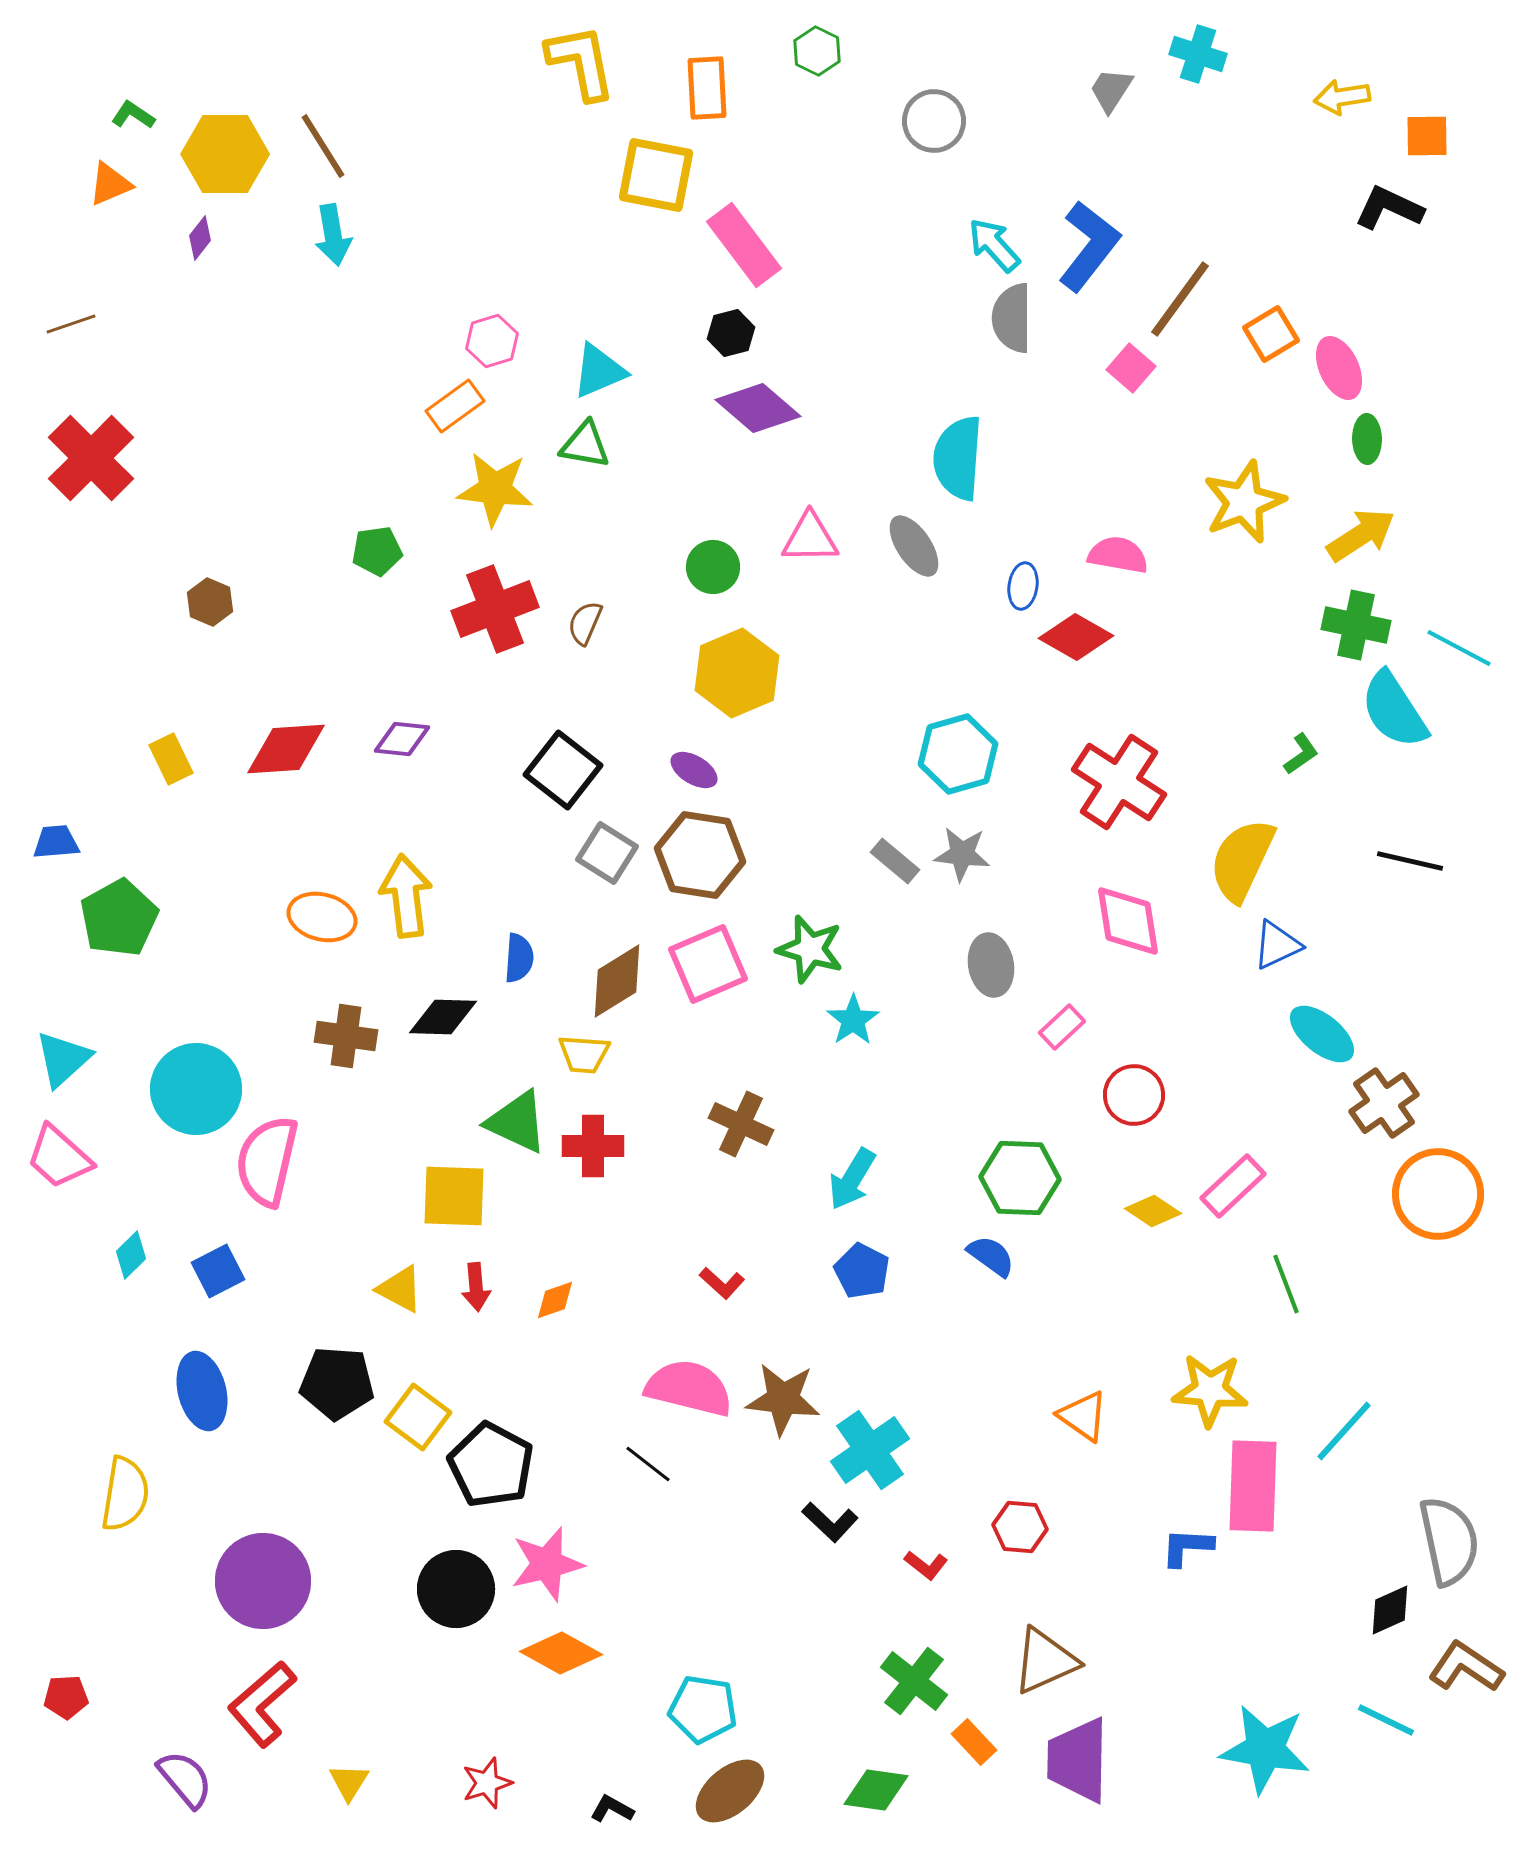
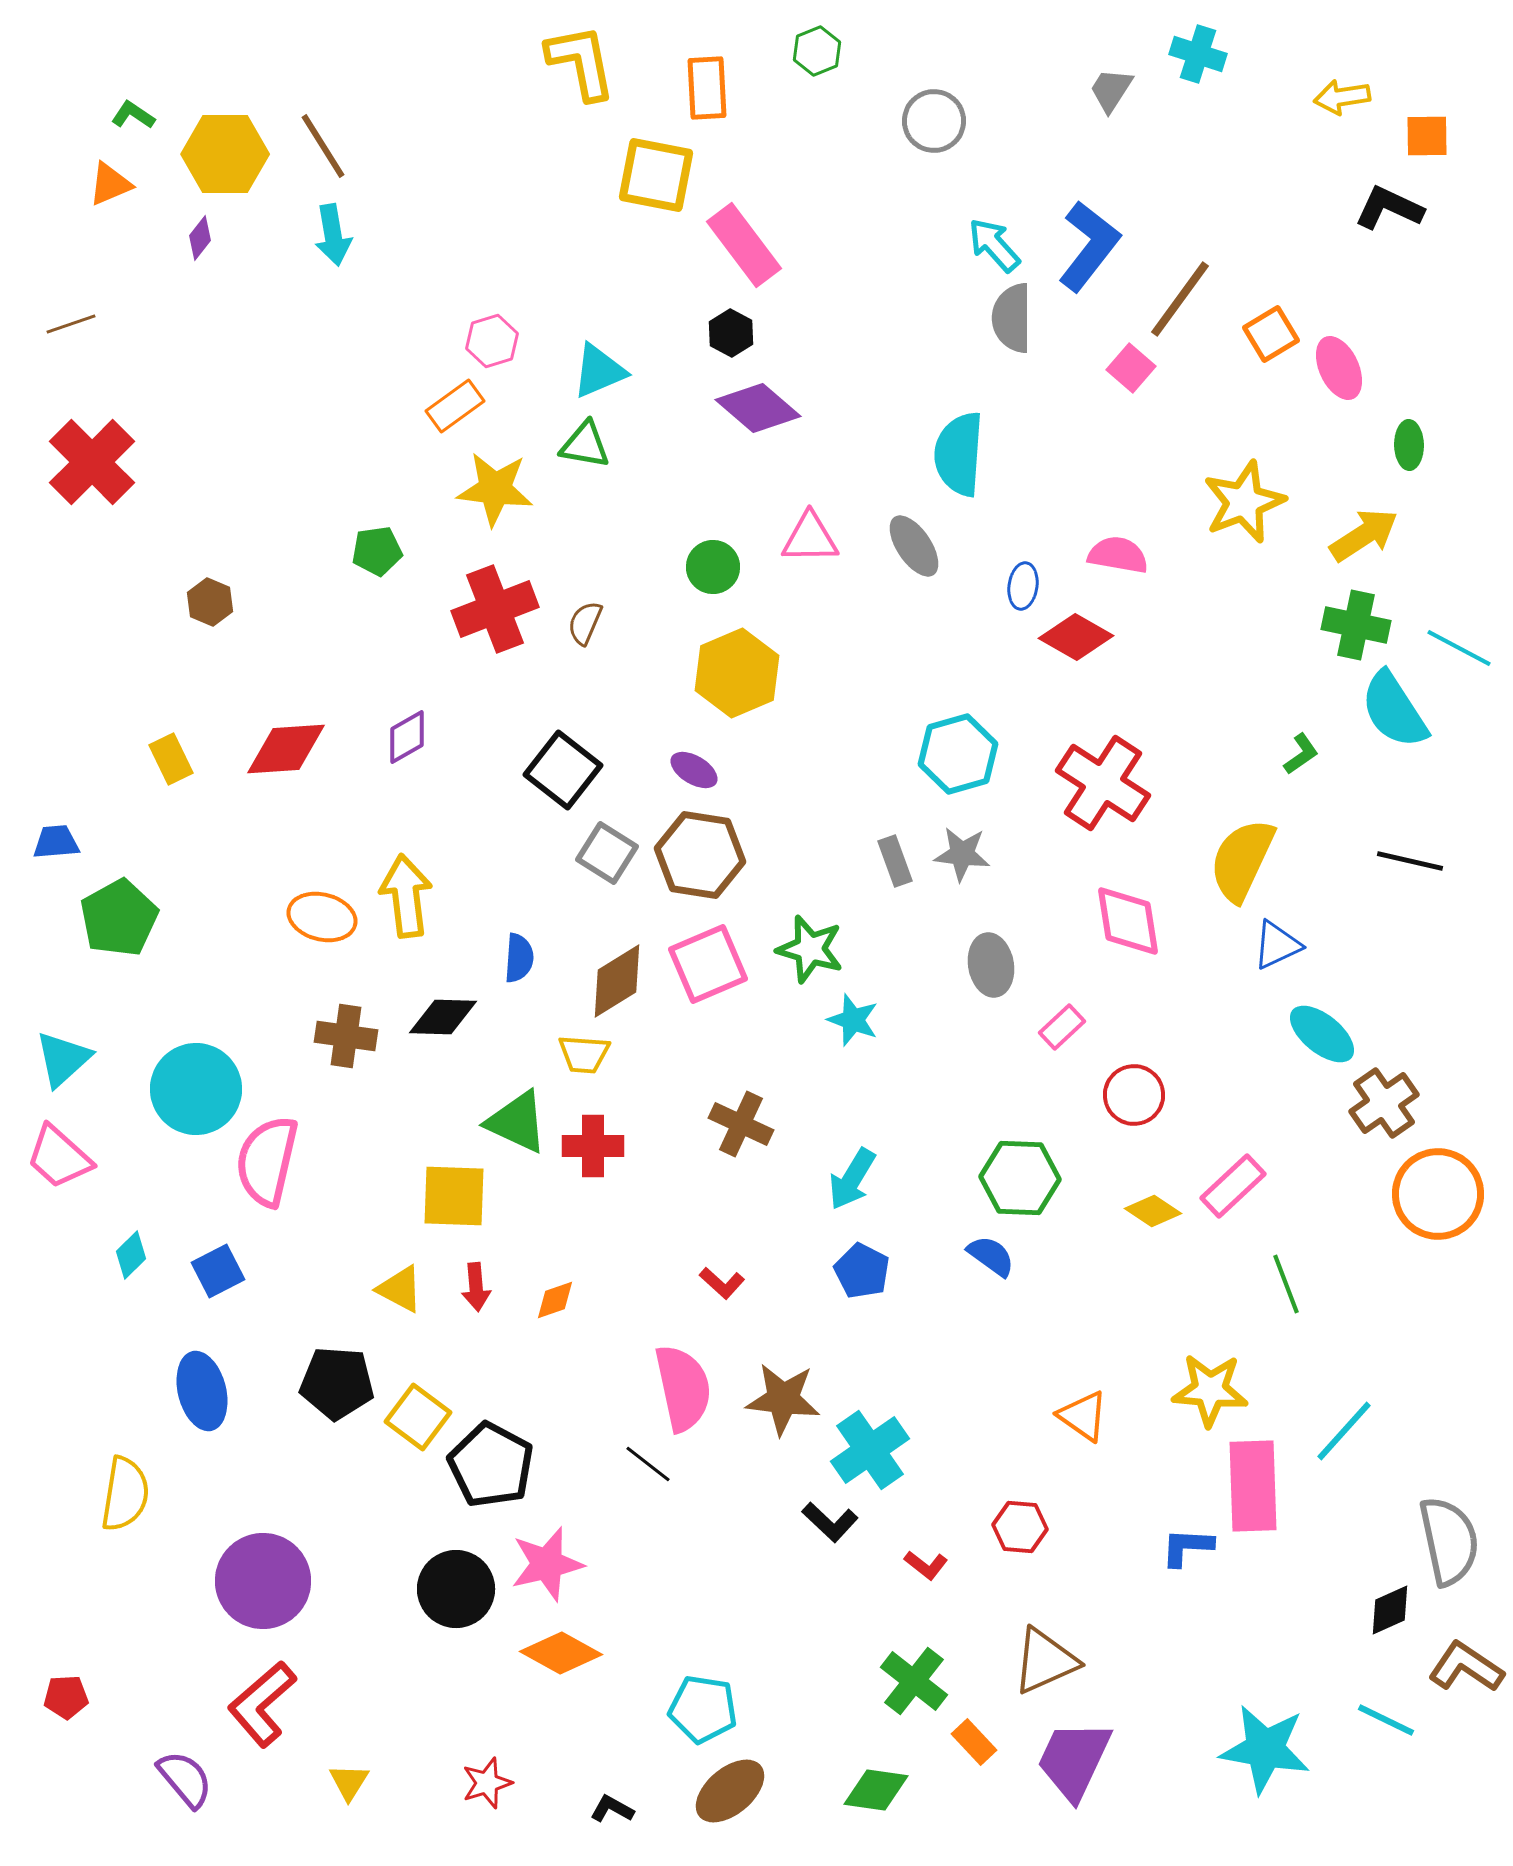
green hexagon at (817, 51): rotated 12 degrees clockwise
black hexagon at (731, 333): rotated 18 degrees counterclockwise
green ellipse at (1367, 439): moved 42 px right, 6 px down
red cross at (91, 458): moved 1 px right, 4 px down
cyan semicircle at (958, 458): moved 1 px right, 4 px up
yellow arrow at (1361, 535): moved 3 px right
purple diamond at (402, 739): moved 5 px right, 2 px up; rotated 36 degrees counterclockwise
red cross at (1119, 782): moved 16 px left, 1 px down
gray rectangle at (895, 861): rotated 30 degrees clockwise
cyan star at (853, 1020): rotated 18 degrees counterclockwise
pink semicircle at (689, 1388): moved 6 px left; rotated 64 degrees clockwise
pink rectangle at (1253, 1486): rotated 4 degrees counterclockwise
purple trapezoid at (1078, 1760): moved 4 px left; rotated 24 degrees clockwise
